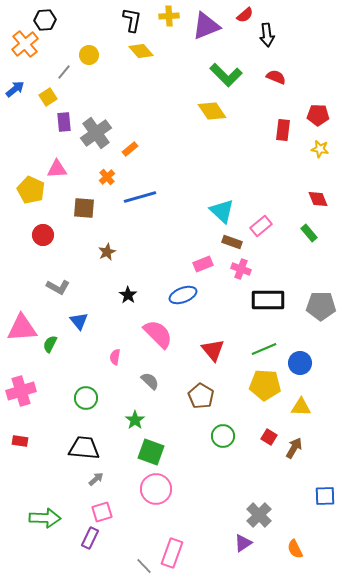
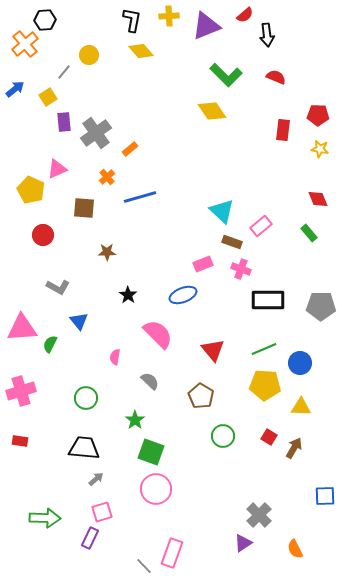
pink triangle at (57, 169): rotated 20 degrees counterclockwise
brown star at (107, 252): rotated 24 degrees clockwise
